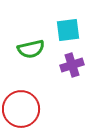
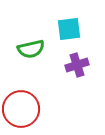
cyan square: moved 1 px right, 1 px up
purple cross: moved 5 px right
